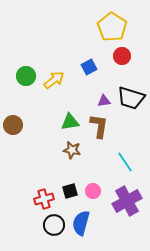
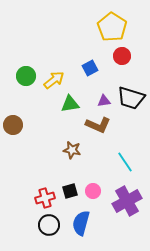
blue square: moved 1 px right, 1 px down
green triangle: moved 18 px up
brown L-shape: moved 1 px left, 1 px up; rotated 105 degrees clockwise
red cross: moved 1 px right, 1 px up
black circle: moved 5 px left
